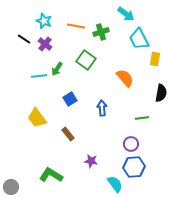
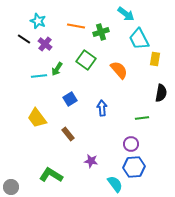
cyan star: moved 6 px left
orange semicircle: moved 6 px left, 8 px up
